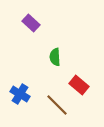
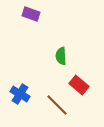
purple rectangle: moved 9 px up; rotated 24 degrees counterclockwise
green semicircle: moved 6 px right, 1 px up
